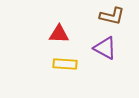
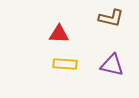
brown L-shape: moved 1 px left, 2 px down
purple triangle: moved 7 px right, 17 px down; rotated 15 degrees counterclockwise
